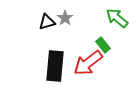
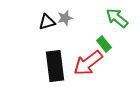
gray star: rotated 21 degrees clockwise
green rectangle: moved 1 px right, 1 px up
black rectangle: rotated 12 degrees counterclockwise
